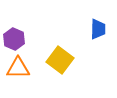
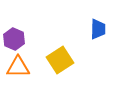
yellow square: rotated 20 degrees clockwise
orange triangle: moved 1 px up
